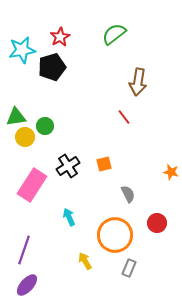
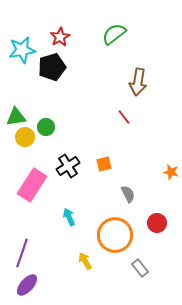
green circle: moved 1 px right, 1 px down
purple line: moved 2 px left, 3 px down
gray rectangle: moved 11 px right; rotated 60 degrees counterclockwise
